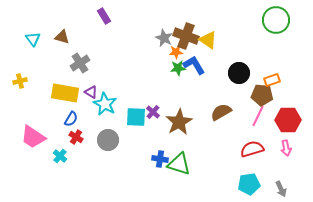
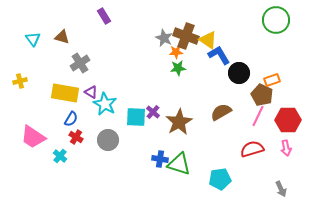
blue L-shape: moved 25 px right, 10 px up
brown pentagon: rotated 20 degrees clockwise
cyan pentagon: moved 29 px left, 5 px up
